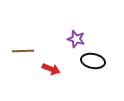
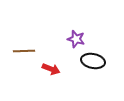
brown line: moved 1 px right
